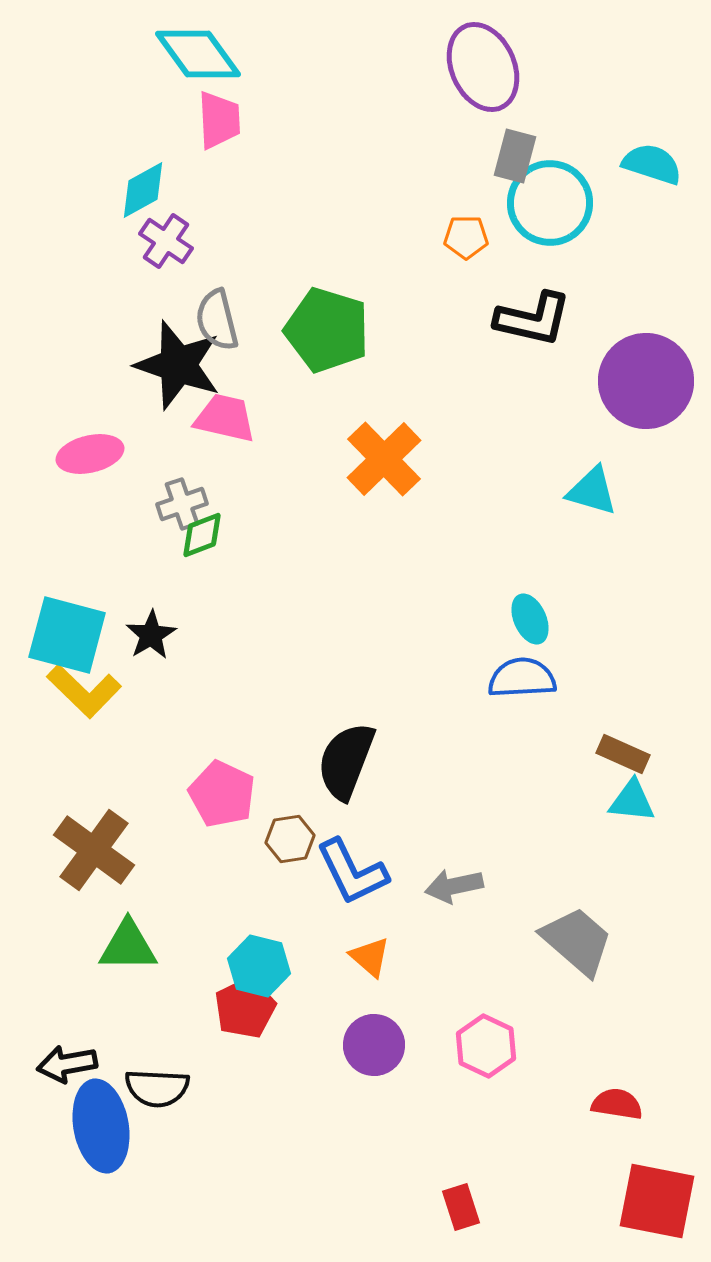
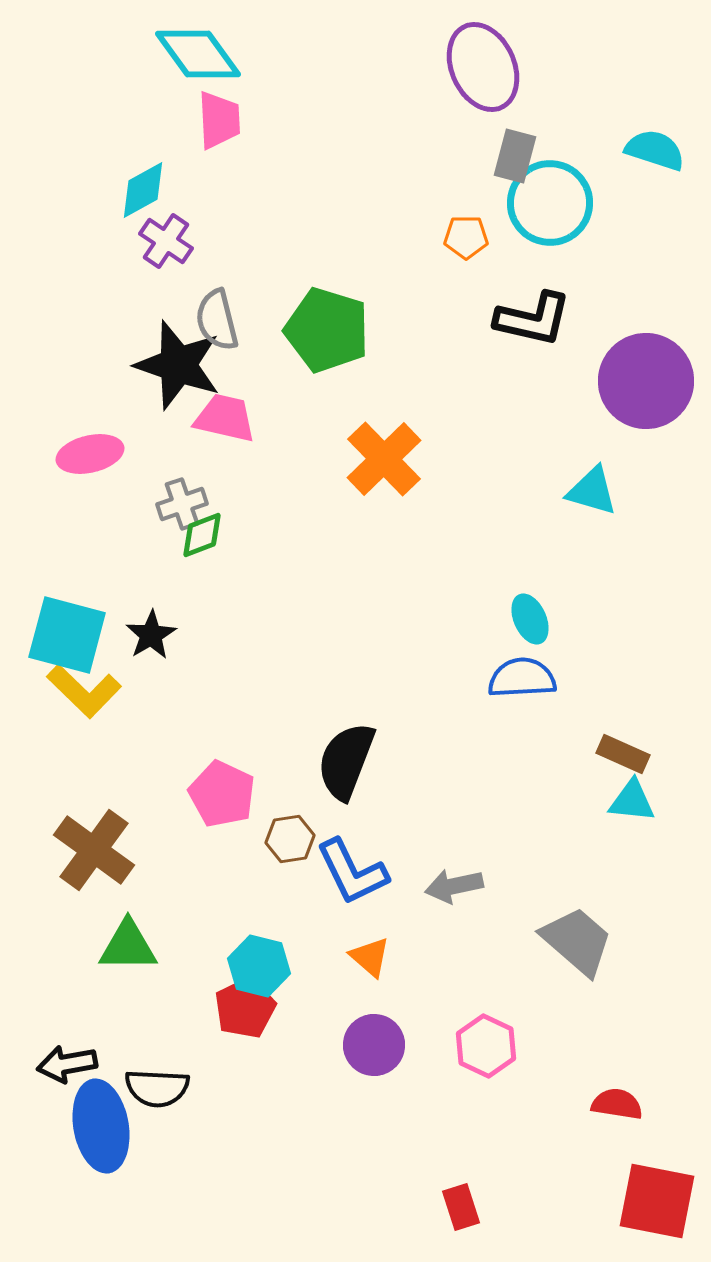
cyan semicircle at (652, 164): moved 3 px right, 14 px up
